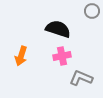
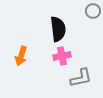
gray circle: moved 1 px right
black semicircle: rotated 65 degrees clockwise
gray L-shape: rotated 145 degrees clockwise
